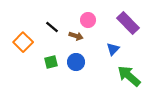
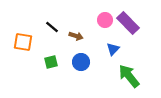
pink circle: moved 17 px right
orange square: rotated 36 degrees counterclockwise
blue circle: moved 5 px right
green arrow: rotated 10 degrees clockwise
